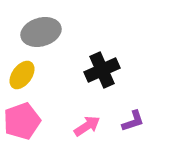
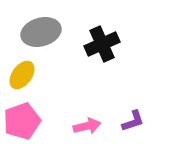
black cross: moved 26 px up
pink arrow: rotated 20 degrees clockwise
